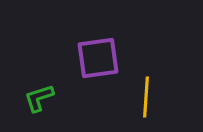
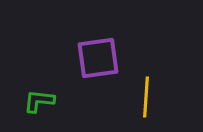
green L-shape: moved 3 px down; rotated 24 degrees clockwise
